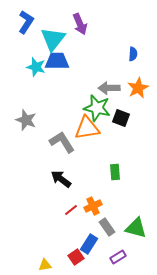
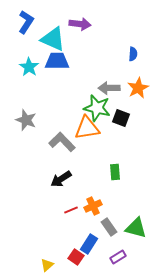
purple arrow: rotated 60 degrees counterclockwise
cyan triangle: rotated 44 degrees counterclockwise
cyan star: moved 7 px left; rotated 18 degrees clockwise
gray L-shape: rotated 12 degrees counterclockwise
black arrow: rotated 70 degrees counterclockwise
red line: rotated 16 degrees clockwise
gray rectangle: moved 2 px right
red square: rotated 21 degrees counterclockwise
yellow triangle: moved 2 px right; rotated 32 degrees counterclockwise
